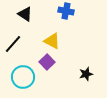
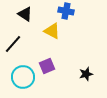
yellow triangle: moved 10 px up
purple square: moved 4 px down; rotated 21 degrees clockwise
